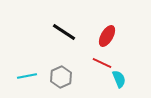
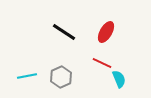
red ellipse: moved 1 px left, 4 px up
